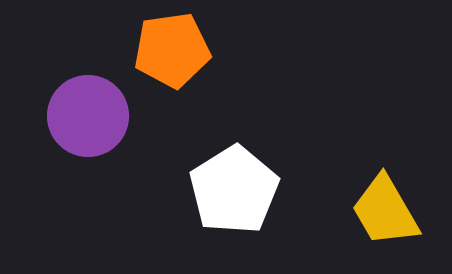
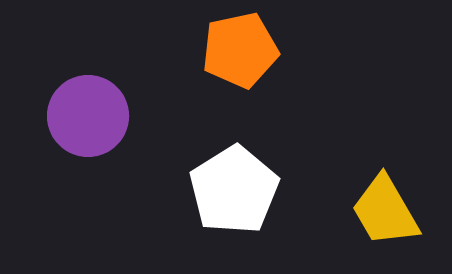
orange pentagon: moved 68 px right; rotated 4 degrees counterclockwise
